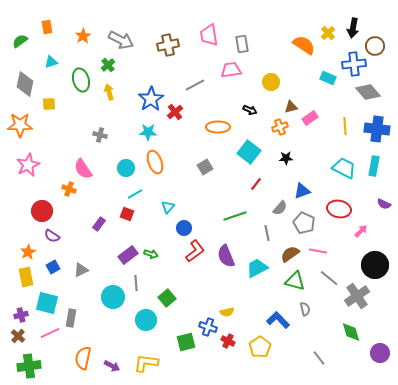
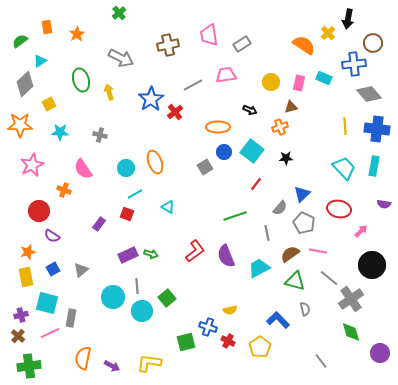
black arrow at (353, 28): moved 5 px left, 9 px up
orange star at (83, 36): moved 6 px left, 2 px up
gray arrow at (121, 40): moved 18 px down
gray rectangle at (242, 44): rotated 66 degrees clockwise
brown circle at (375, 46): moved 2 px left, 3 px up
cyan triangle at (51, 62): moved 11 px left, 1 px up; rotated 16 degrees counterclockwise
green cross at (108, 65): moved 11 px right, 52 px up
pink trapezoid at (231, 70): moved 5 px left, 5 px down
cyan rectangle at (328, 78): moved 4 px left
gray diamond at (25, 84): rotated 35 degrees clockwise
gray line at (195, 85): moved 2 px left
gray diamond at (368, 92): moved 1 px right, 2 px down
yellow square at (49, 104): rotated 24 degrees counterclockwise
pink rectangle at (310, 118): moved 11 px left, 35 px up; rotated 42 degrees counterclockwise
cyan star at (148, 132): moved 88 px left
cyan square at (249, 152): moved 3 px right, 1 px up
pink star at (28, 165): moved 4 px right
cyan trapezoid at (344, 168): rotated 20 degrees clockwise
orange cross at (69, 189): moved 5 px left, 1 px down
blue triangle at (302, 191): moved 3 px down; rotated 24 degrees counterclockwise
purple semicircle at (384, 204): rotated 16 degrees counterclockwise
cyan triangle at (168, 207): rotated 40 degrees counterclockwise
red circle at (42, 211): moved 3 px left
blue circle at (184, 228): moved 40 px right, 76 px up
orange star at (28, 252): rotated 14 degrees clockwise
purple rectangle at (128, 255): rotated 12 degrees clockwise
black circle at (375, 265): moved 3 px left
blue square at (53, 267): moved 2 px down
cyan trapezoid at (257, 268): moved 2 px right
gray triangle at (81, 270): rotated 14 degrees counterclockwise
gray line at (136, 283): moved 1 px right, 3 px down
gray cross at (357, 296): moved 6 px left, 3 px down
yellow semicircle at (227, 312): moved 3 px right, 2 px up
cyan circle at (146, 320): moved 4 px left, 9 px up
gray line at (319, 358): moved 2 px right, 3 px down
yellow L-shape at (146, 363): moved 3 px right
